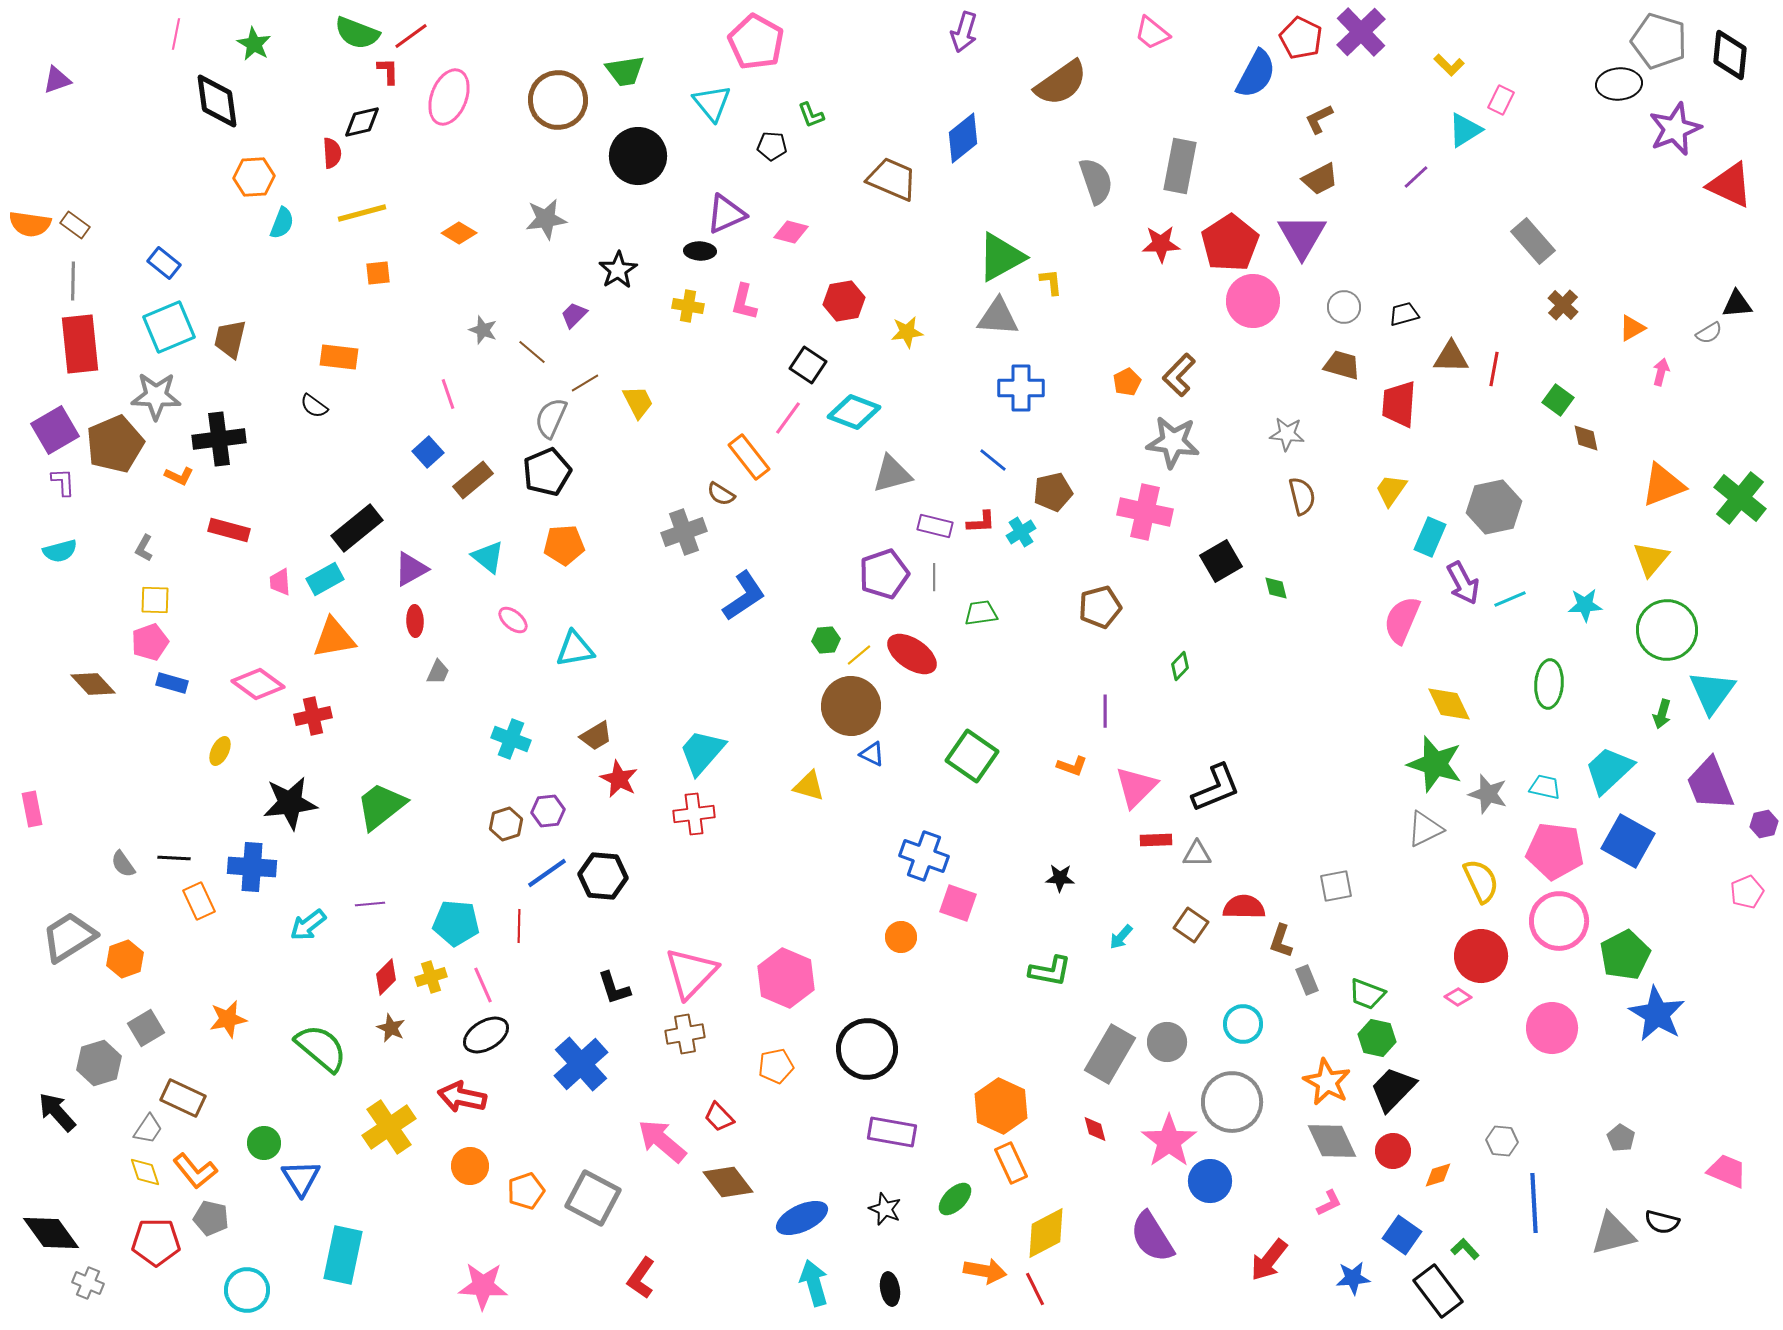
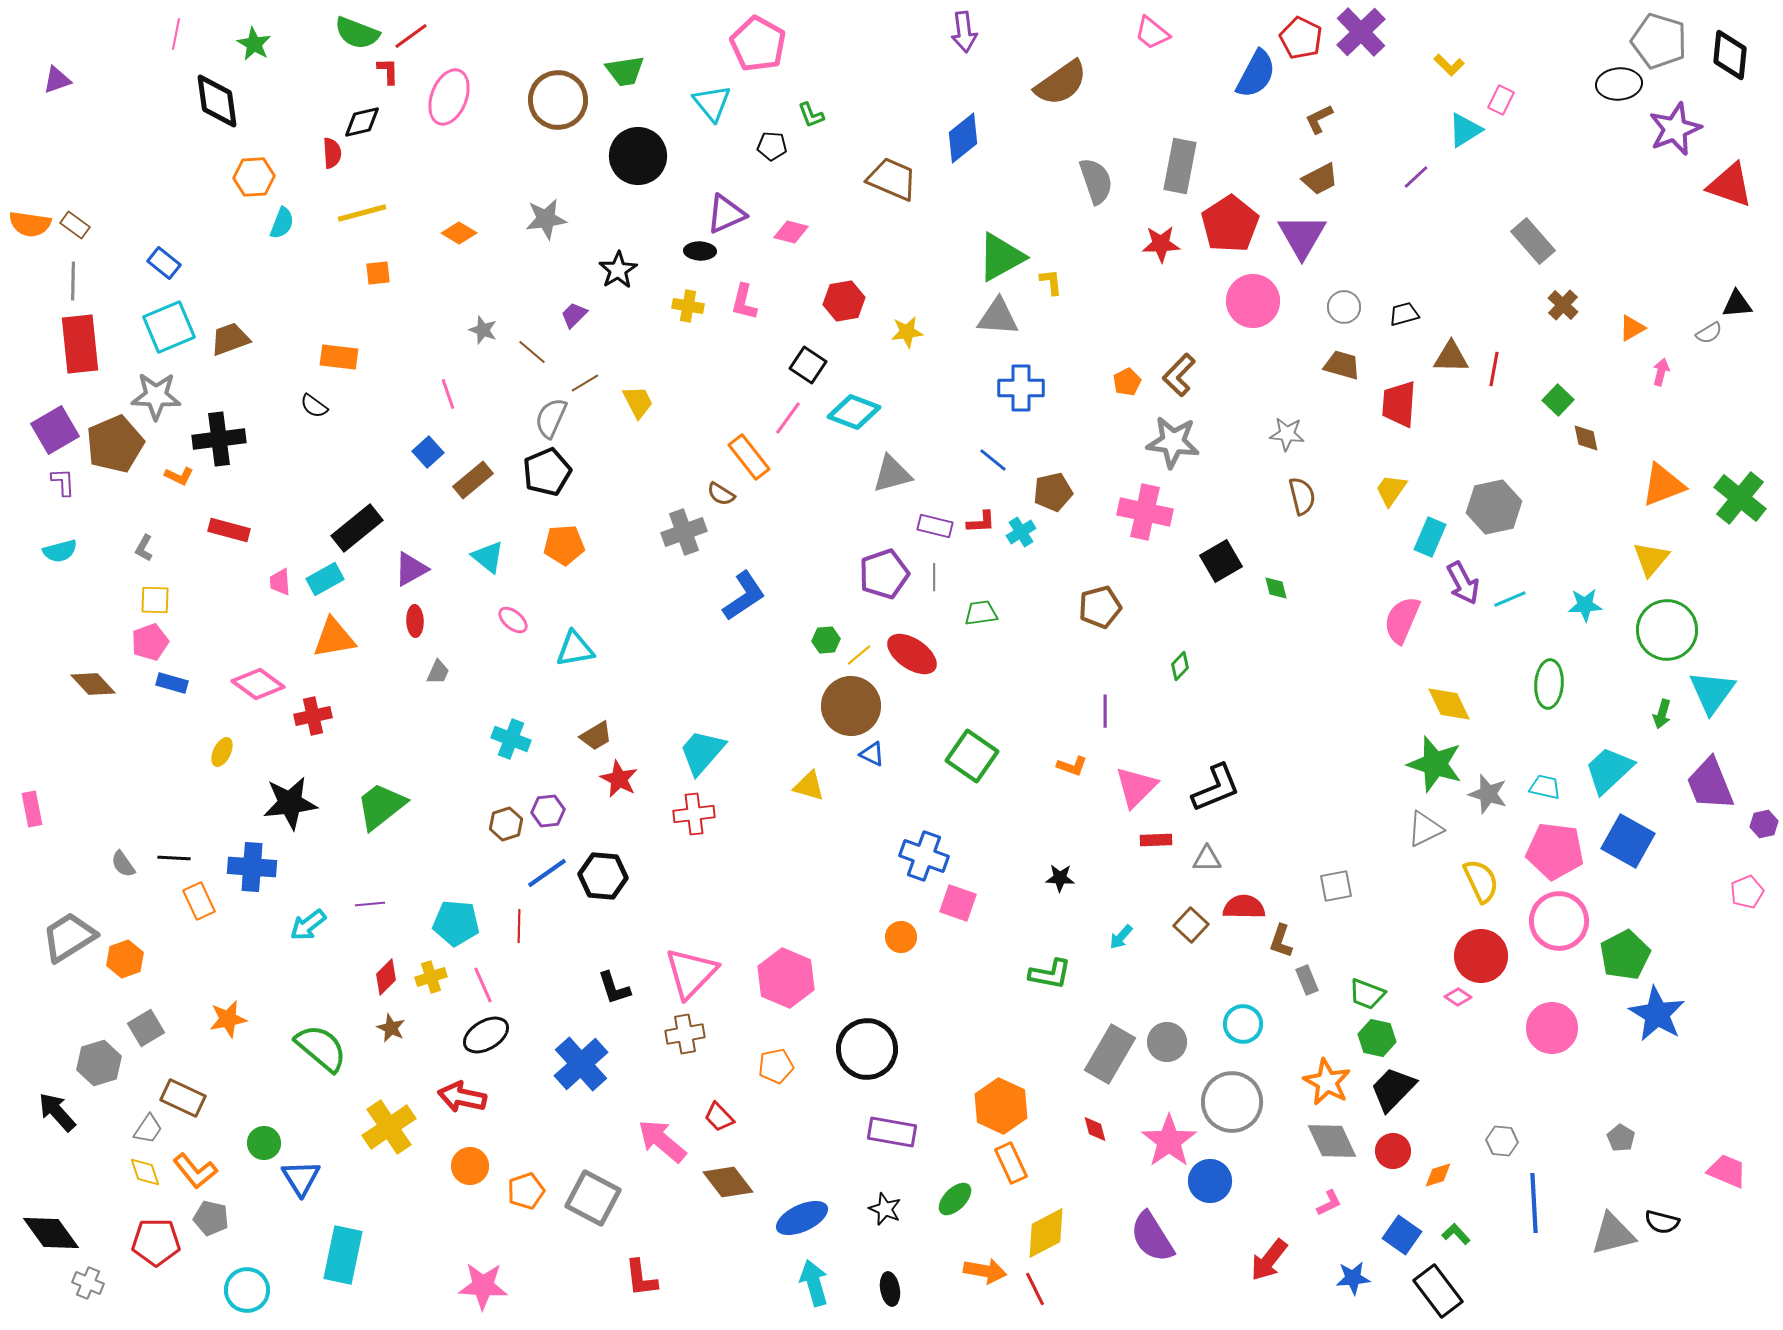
purple arrow at (964, 32): rotated 24 degrees counterclockwise
pink pentagon at (756, 42): moved 2 px right, 2 px down
red triangle at (1730, 185): rotated 6 degrees counterclockwise
red pentagon at (1230, 243): moved 19 px up
brown trapezoid at (230, 339): rotated 57 degrees clockwise
green square at (1558, 400): rotated 8 degrees clockwise
yellow ellipse at (220, 751): moved 2 px right, 1 px down
gray triangle at (1197, 854): moved 10 px right, 5 px down
brown square at (1191, 925): rotated 8 degrees clockwise
green L-shape at (1050, 971): moved 3 px down
green L-shape at (1465, 1249): moved 9 px left, 15 px up
red L-shape at (641, 1278): rotated 42 degrees counterclockwise
